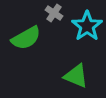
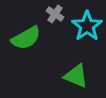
gray cross: moved 1 px right, 1 px down
